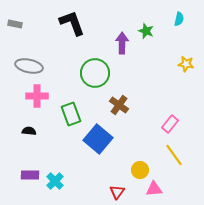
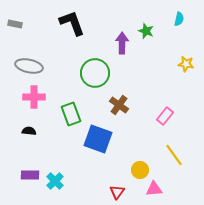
pink cross: moved 3 px left, 1 px down
pink rectangle: moved 5 px left, 8 px up
blue square: rotated 20 degrees counterclockwise
